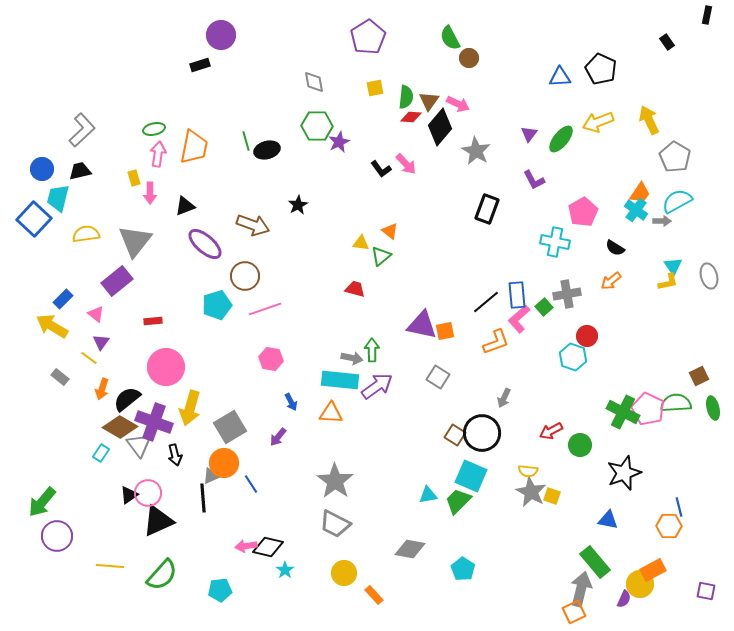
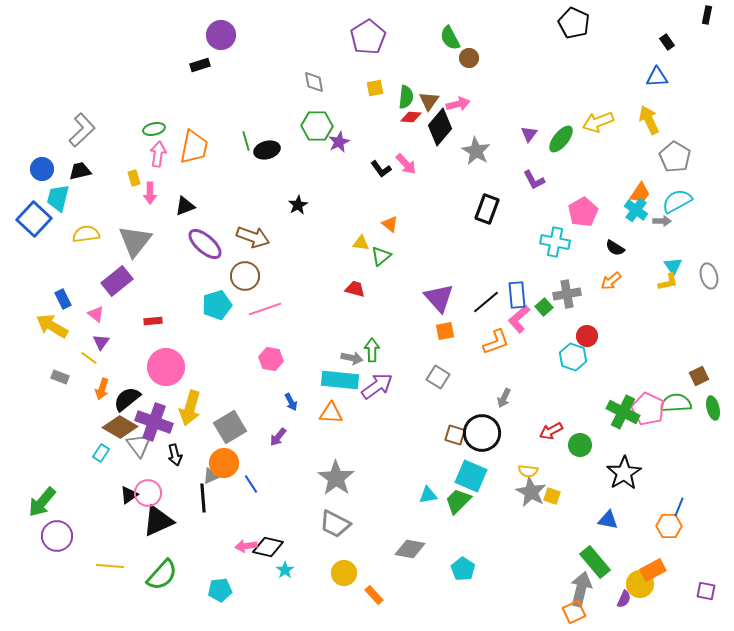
black pentagon at (601, 69): moved 27 px left, 46 px up
blue triangle at (560, 77): moved 97 px right
pink arrow at (458, 104): rotated 40 degrees counterclockwise
brown arrow at (253, 225): moved 12 px down
orange triangle at (390, 231): moved 7 px up
blue rectangle at (63, 299): rotated 72 degrees counterclockwise
purple triangle at (422, 325): moved 17 px right, 27 px up; rotated 36 degrees clockwise
gray rectangle at (60, 377): rotated 18 degrees counterclockwise
brown square at (455, 435): rotated 15 degrees counterclockwise
black star at (624, 473): rotated 12 degrees counterclockwise
gray star at (335, 481): moved 1 px right, 3 px up
blue line at (679, 507): rotated 36 degrees clockwise
